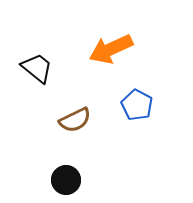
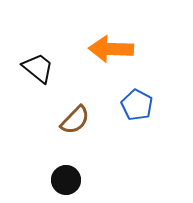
orange arrow: rotated 27 degrees clockwise
black trapezoid: moved 1 px right
brown semicircle: rotated 20 degrees counterclockwise
